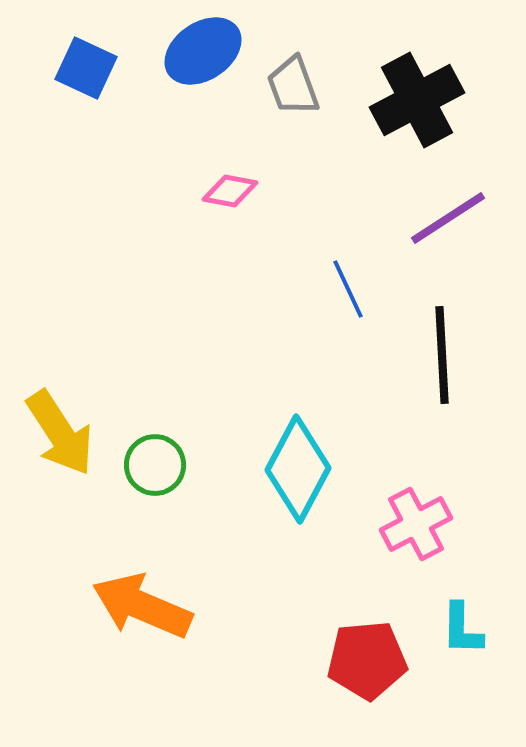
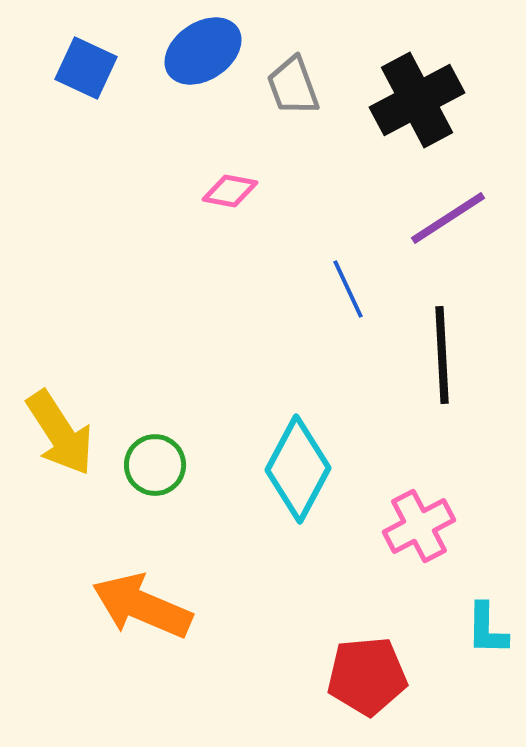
pink cross: moved 3 px right, 2 px down
cyan L-shape: moved 25 px right
red pentagon: moved 16 px down
